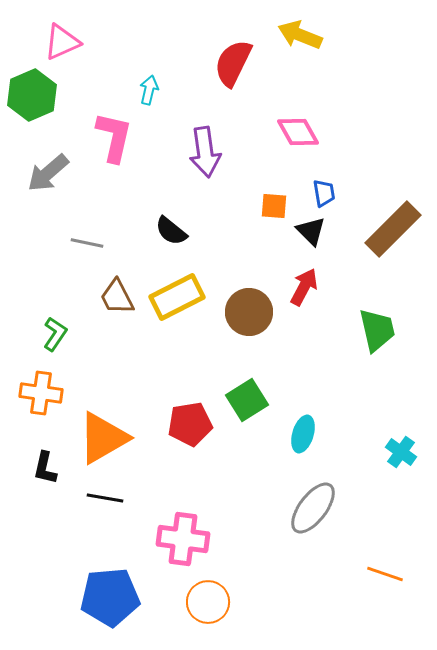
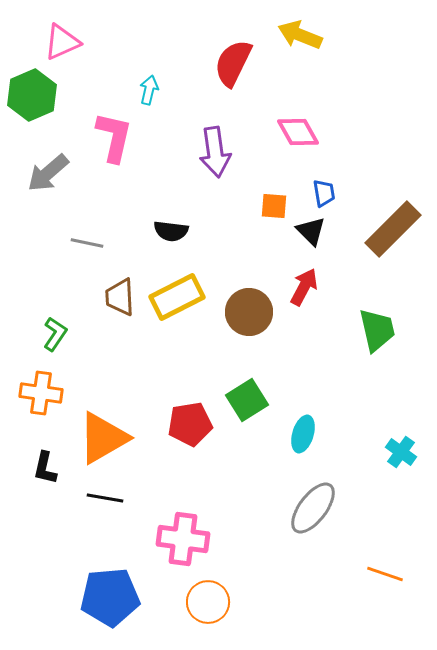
purple arrow: moved 10 px right
black semicircle: rotated 32 degrees counterclockwise
brown trapezoid: moved 3 px right; rotated 24 degrees clockwise
